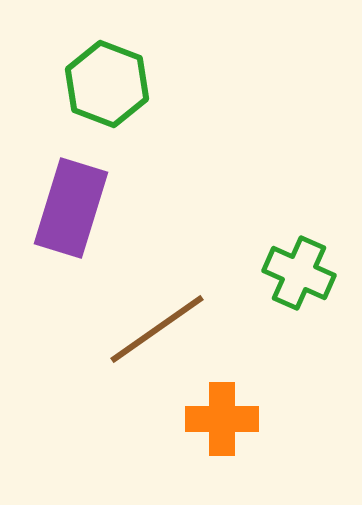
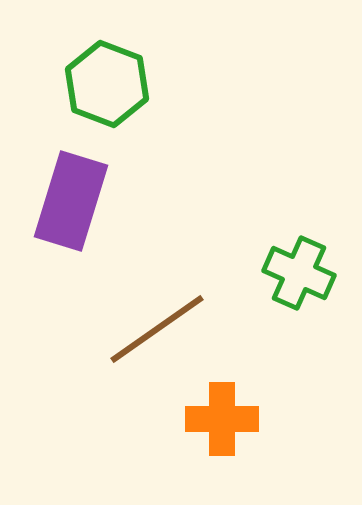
purple rectangle: moved 7 px up
